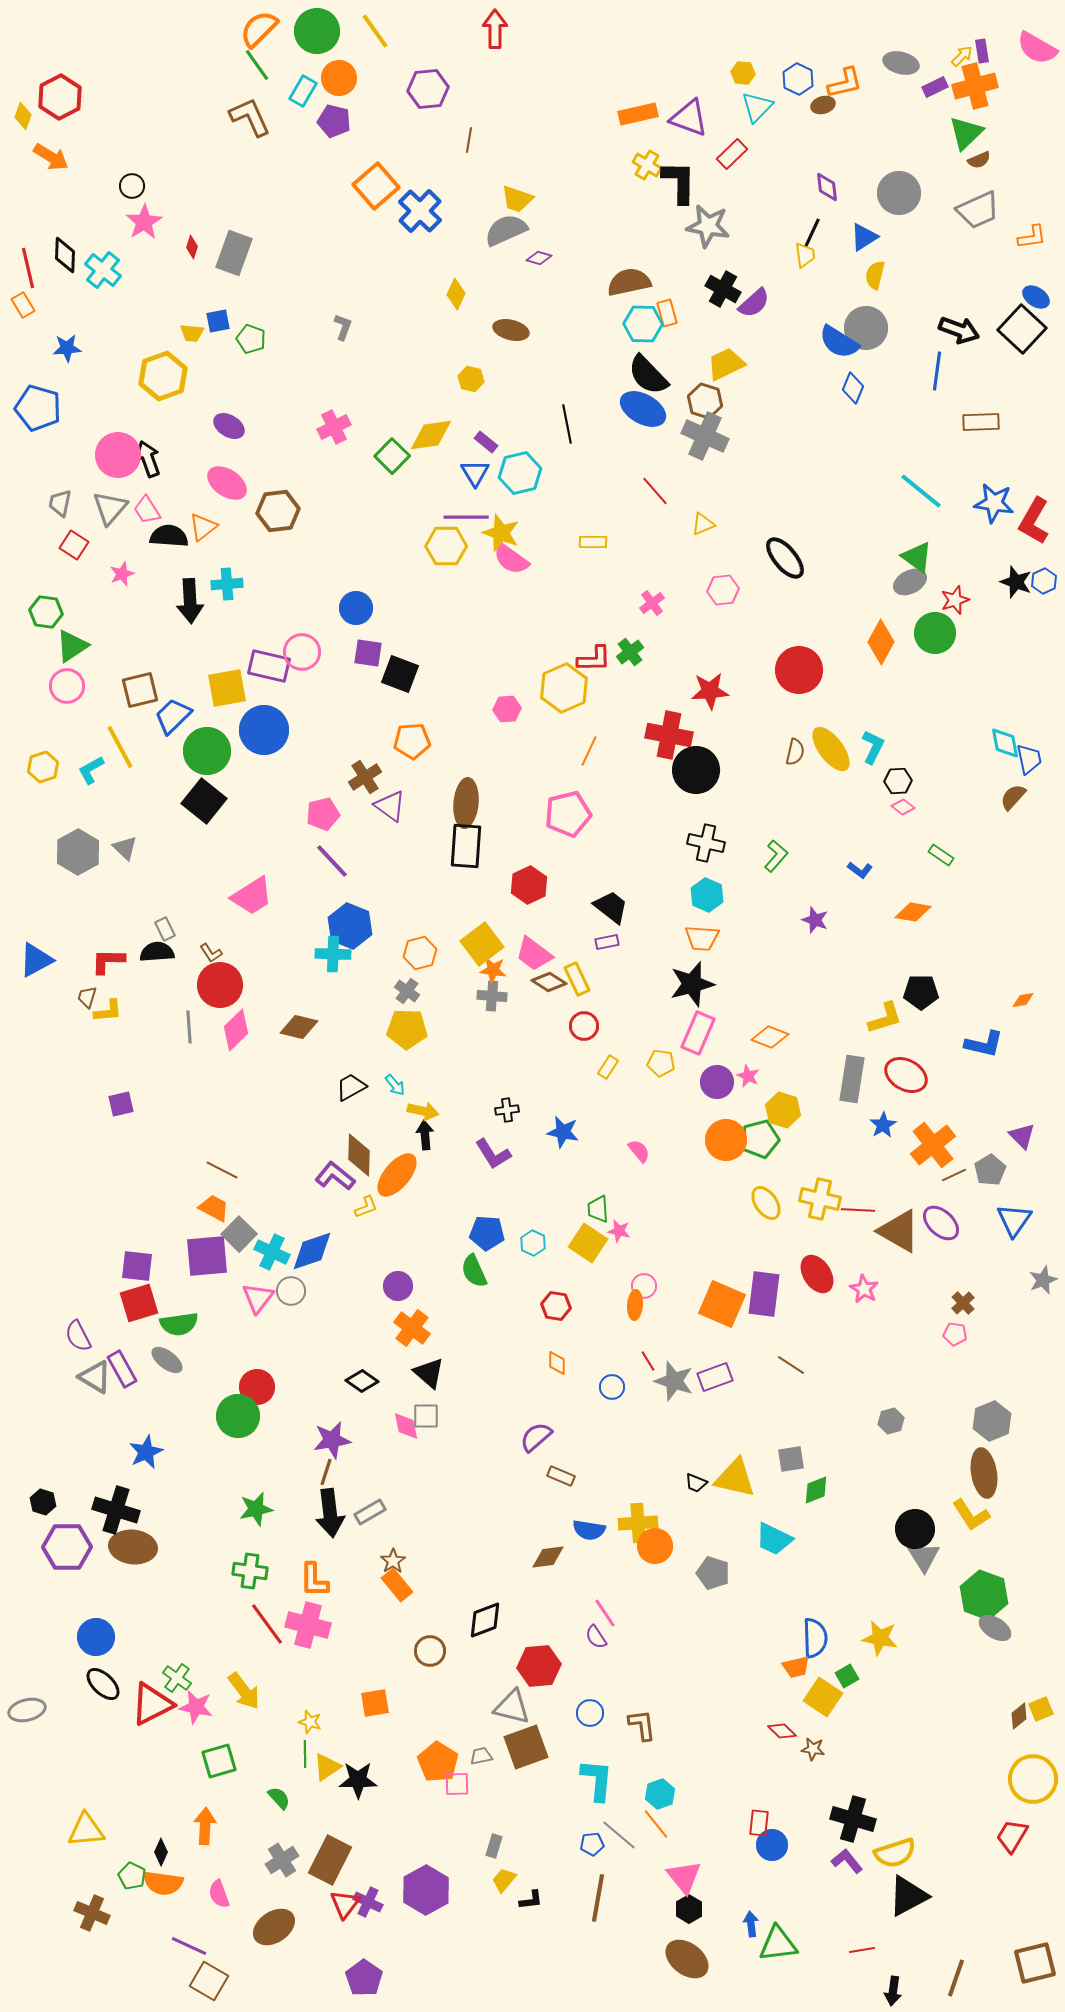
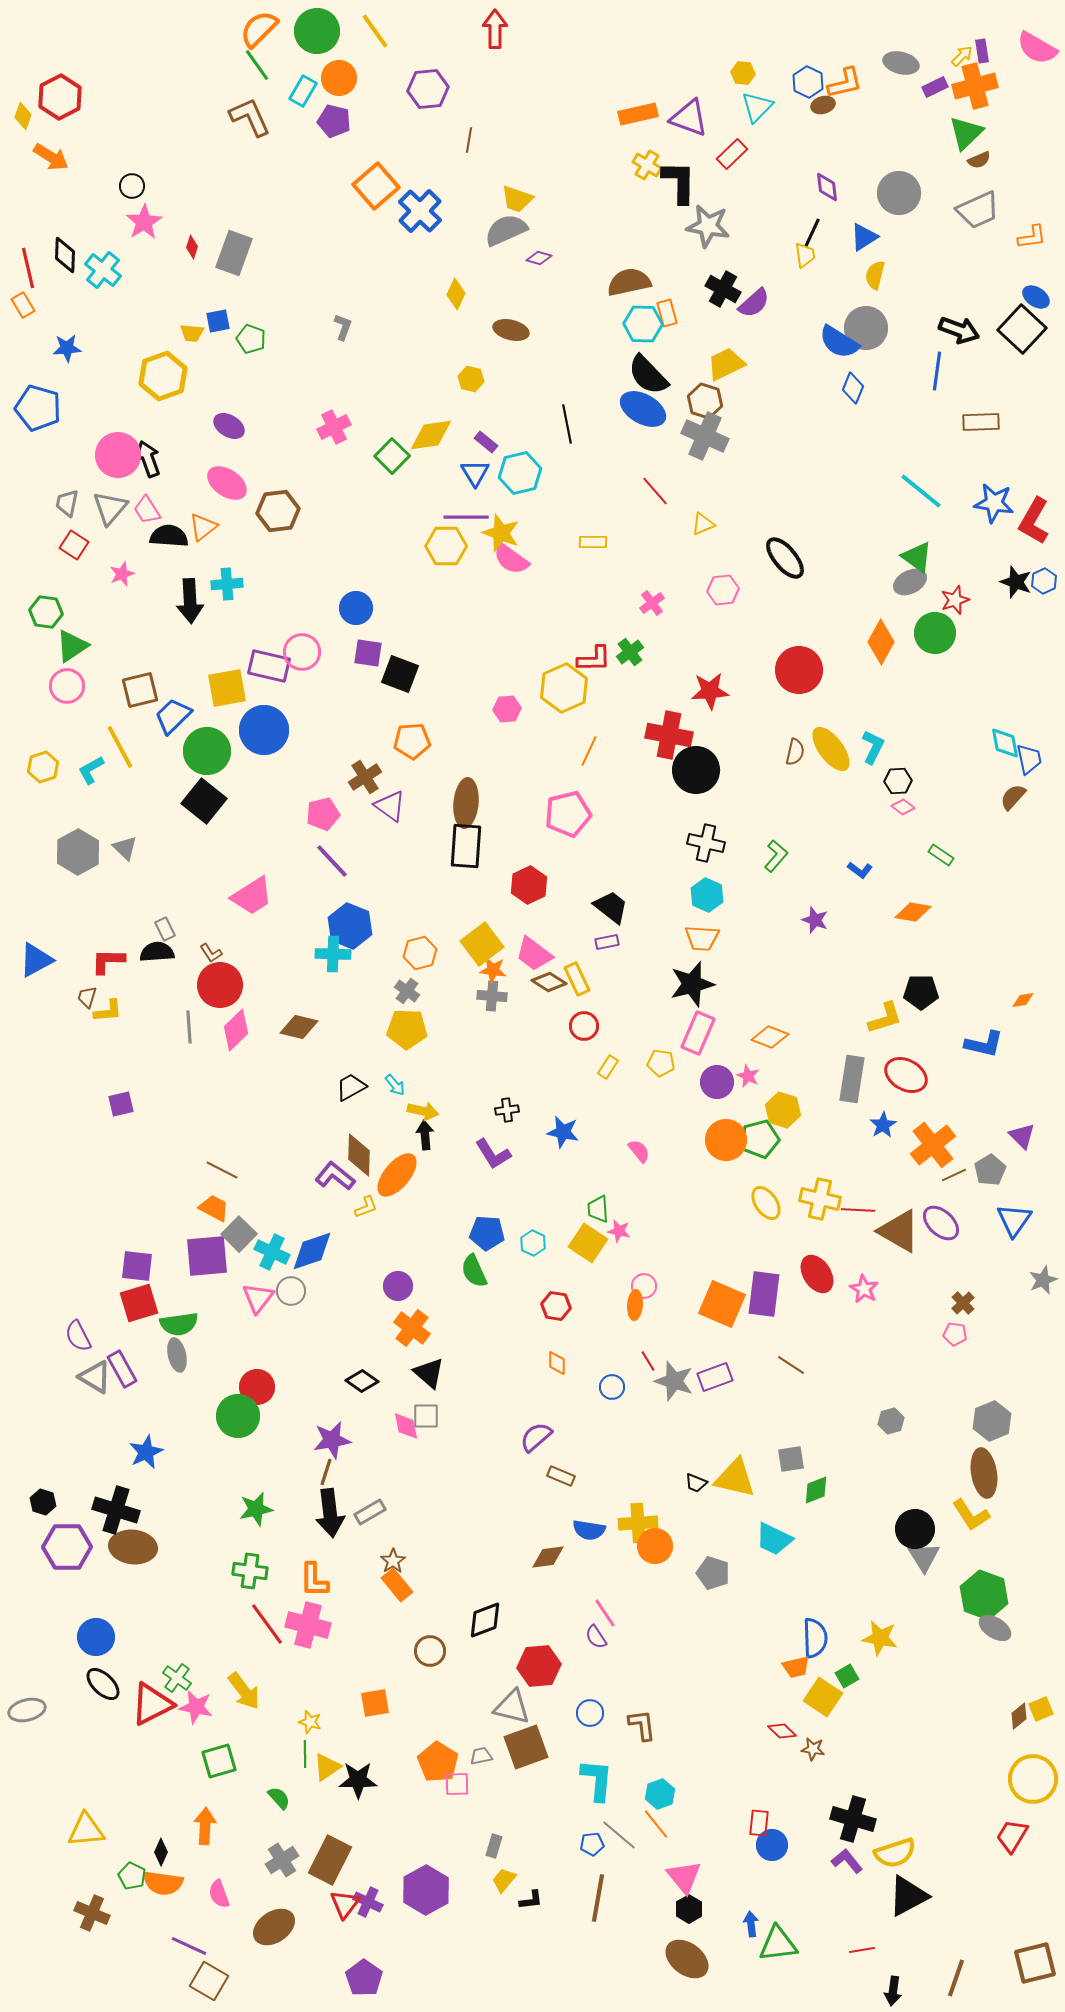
blue hexagon at (798, 79): moved 10 px right, 3 px down
gray trapezoid at (60, 503): moved 7 px right
gray ellipse at (167, 1360): moved 10 px right, 5 px up; rotated 40 degrees clockwise
